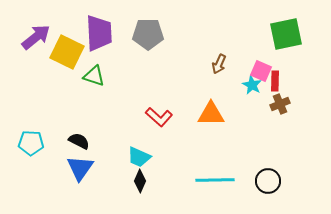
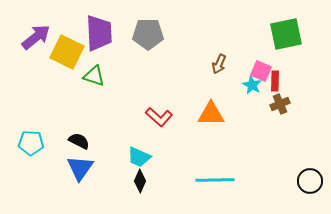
black circle: moved 42 px right
